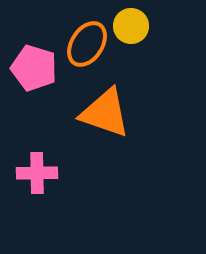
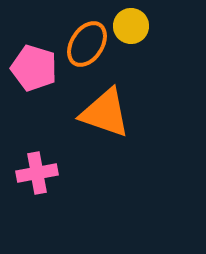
pink cross: rotated 9 degrees counterclockwise
